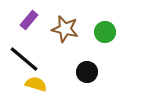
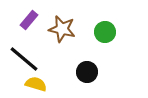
brown star: moved 3 px left
